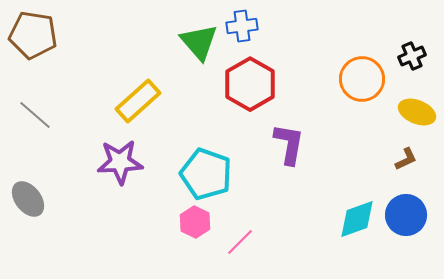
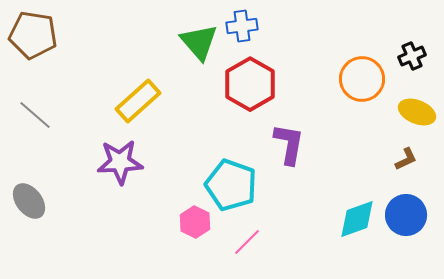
cyan pentagon: moved 25 px right, 11 px down
gray ellipse: moved 1 px right, 2 px down
pink line: moved 7 px right
